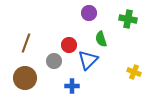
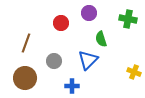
red circle: moved 8 px left, 22 px up
